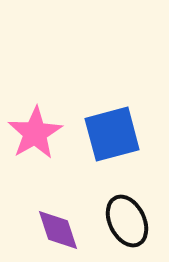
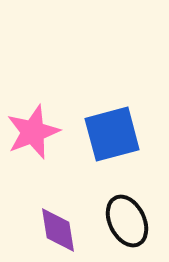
pink star: moved 2 px left, 1 px up; rotated 10 degrees clockwise
purple diamond: rotated 9 degrees clockwise
